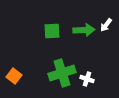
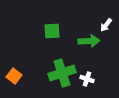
green arrow: moved 5 px right, 11 px down
